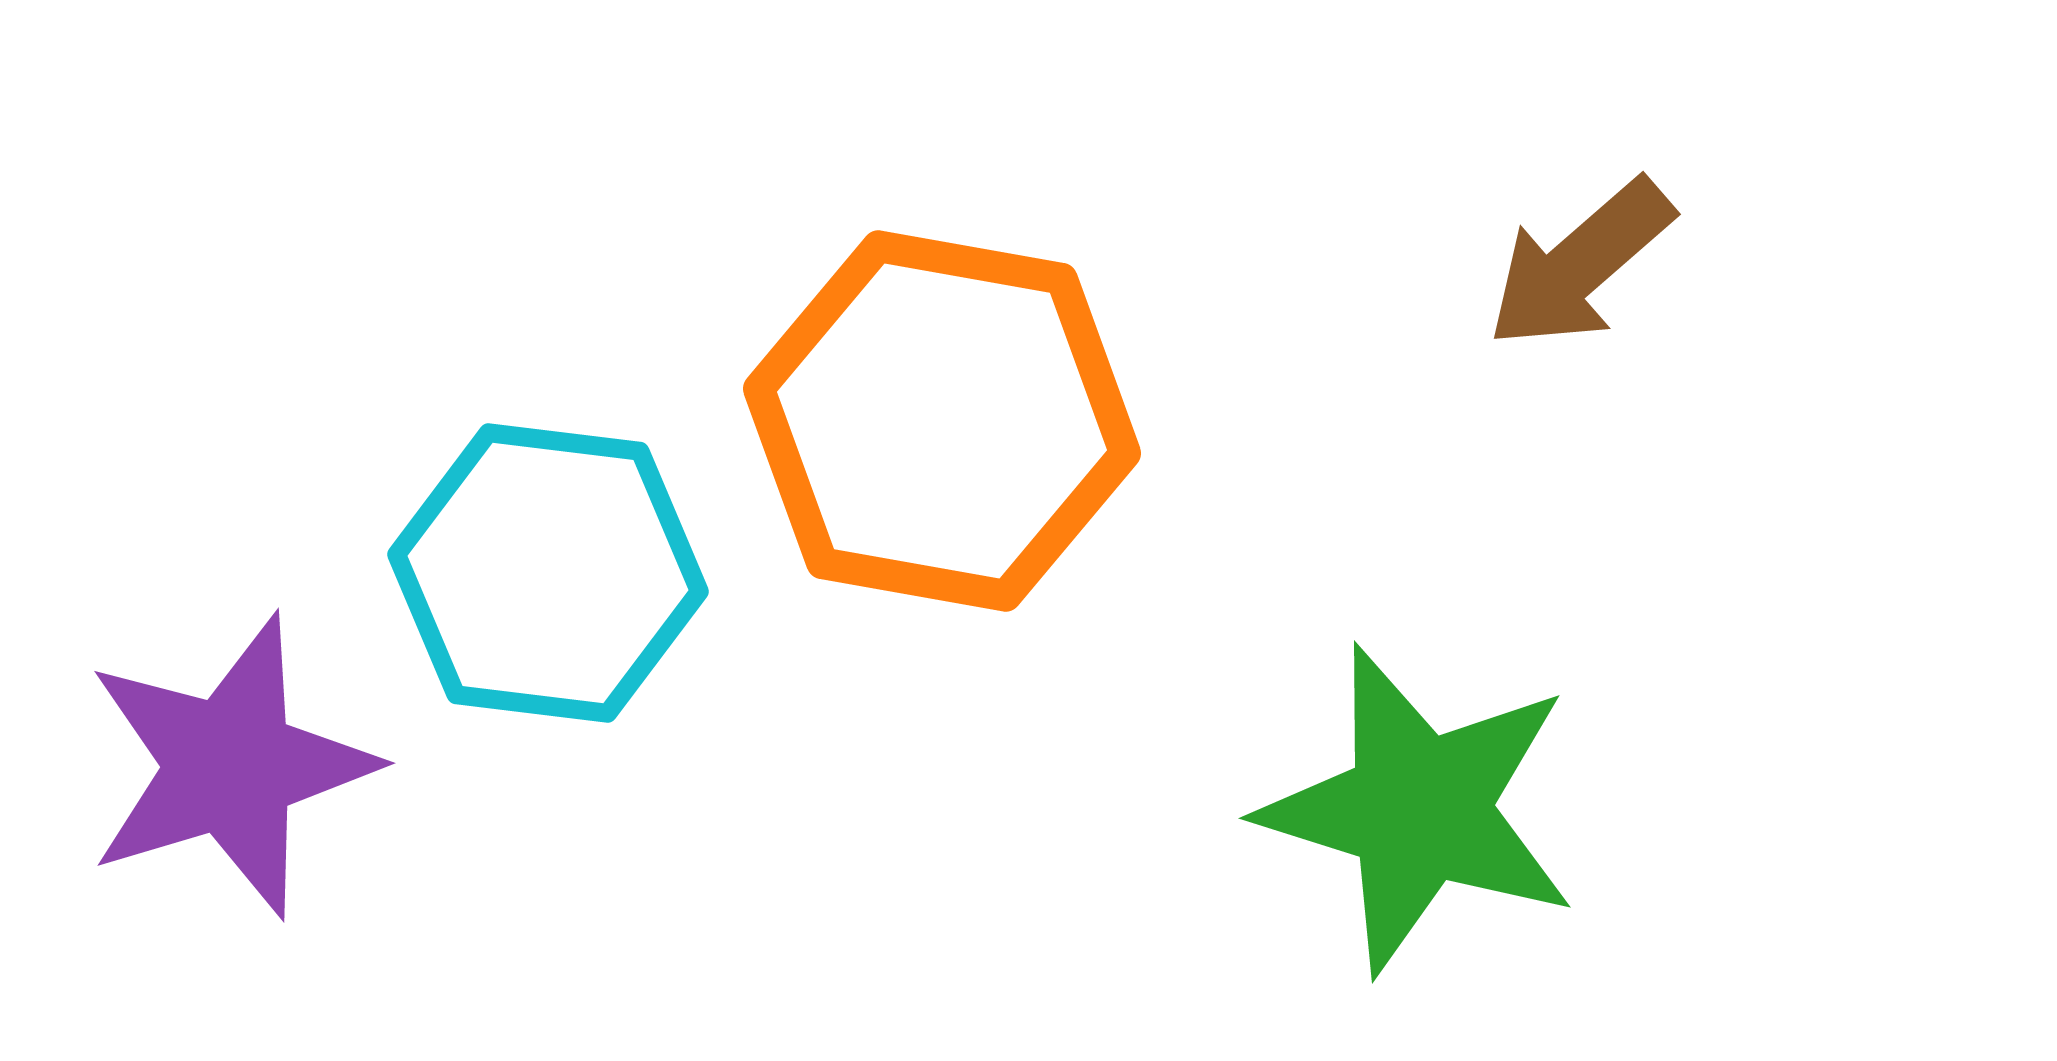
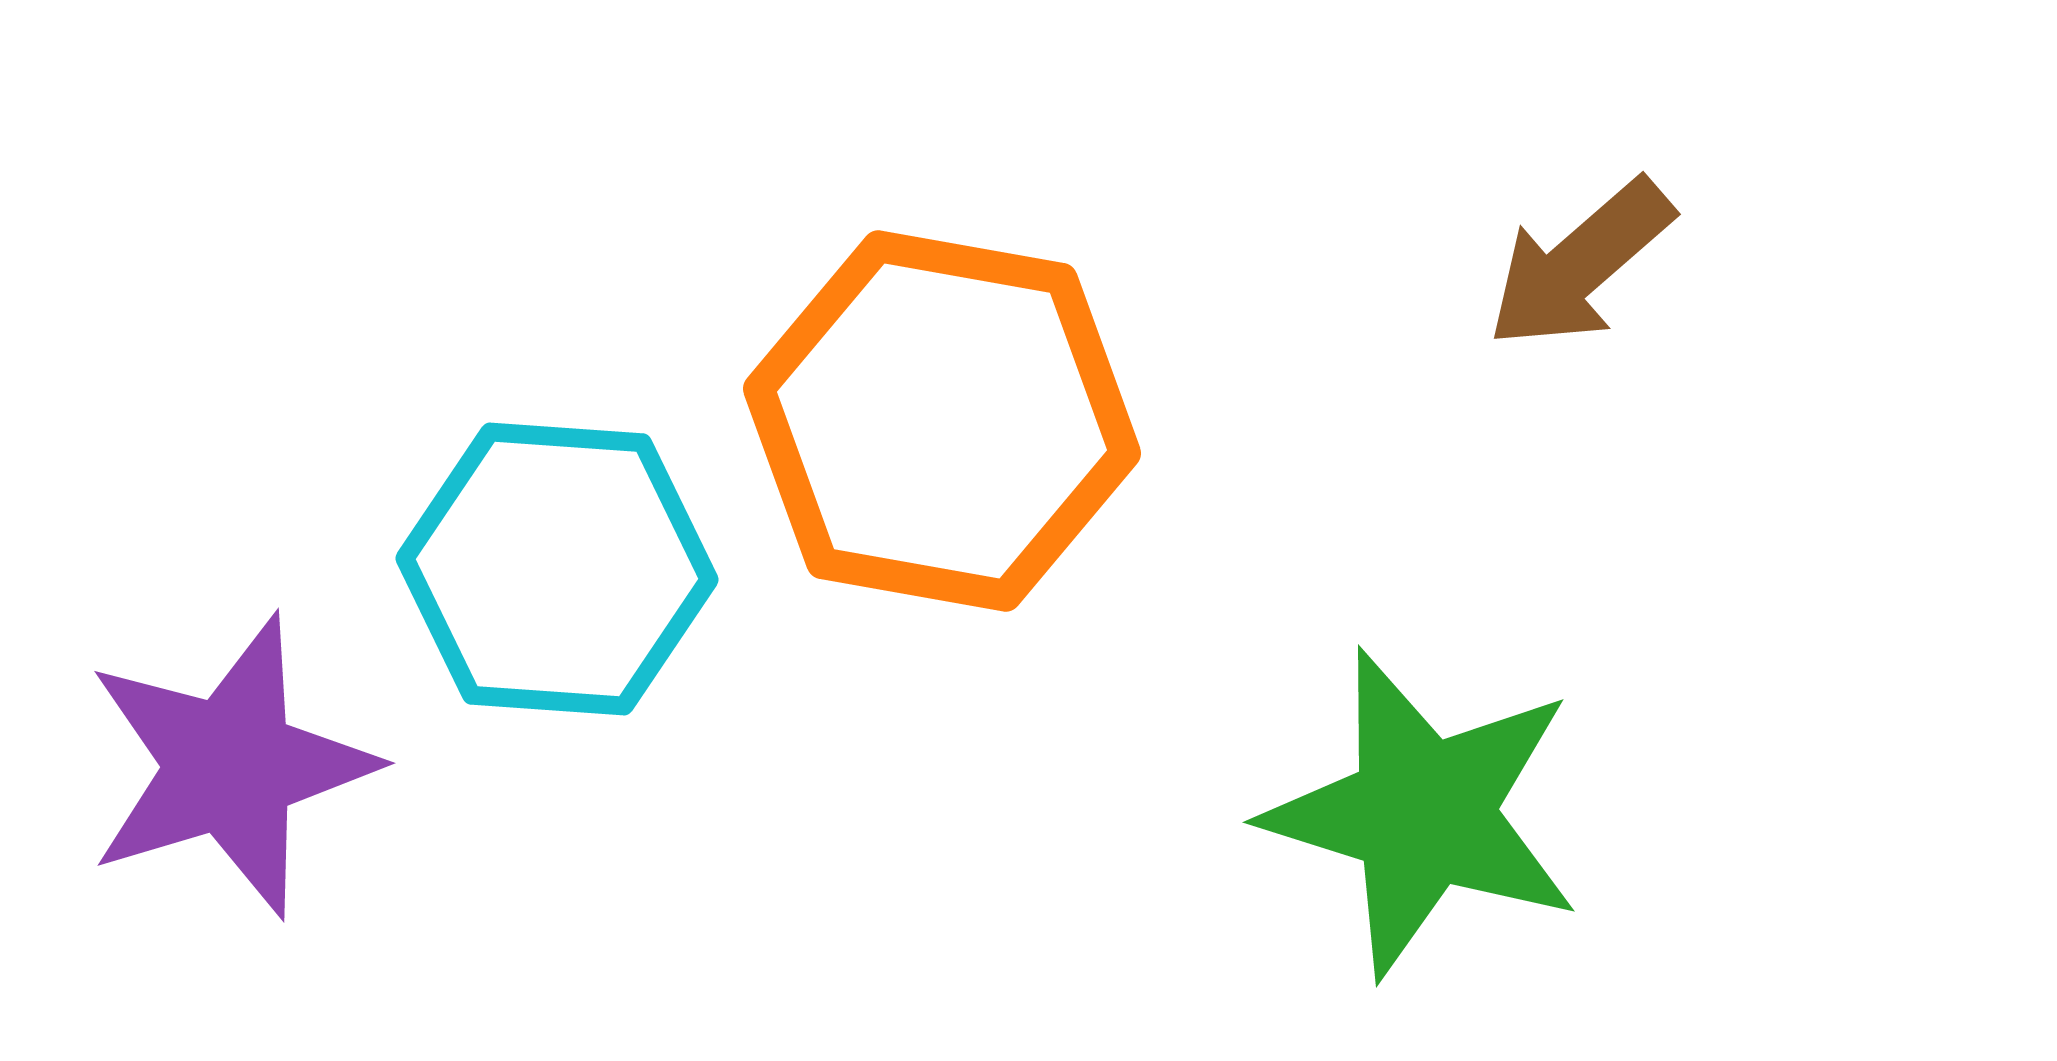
cyan hexagon: moved 9 px right, 4 px up; rotated 3 degrees counterclockwise
green star: moved 4 px right, 4 px down
